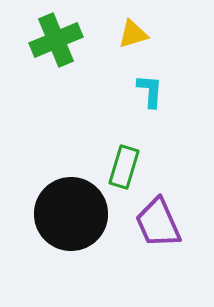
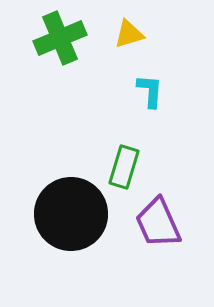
yellow triangle: moved 4 px left
green cross: moved 4 px right, 2 px up
